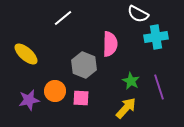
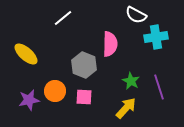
white semicircle: moved 2 px left, 1 px down
pink square: moved 3 px right, 1 px up
